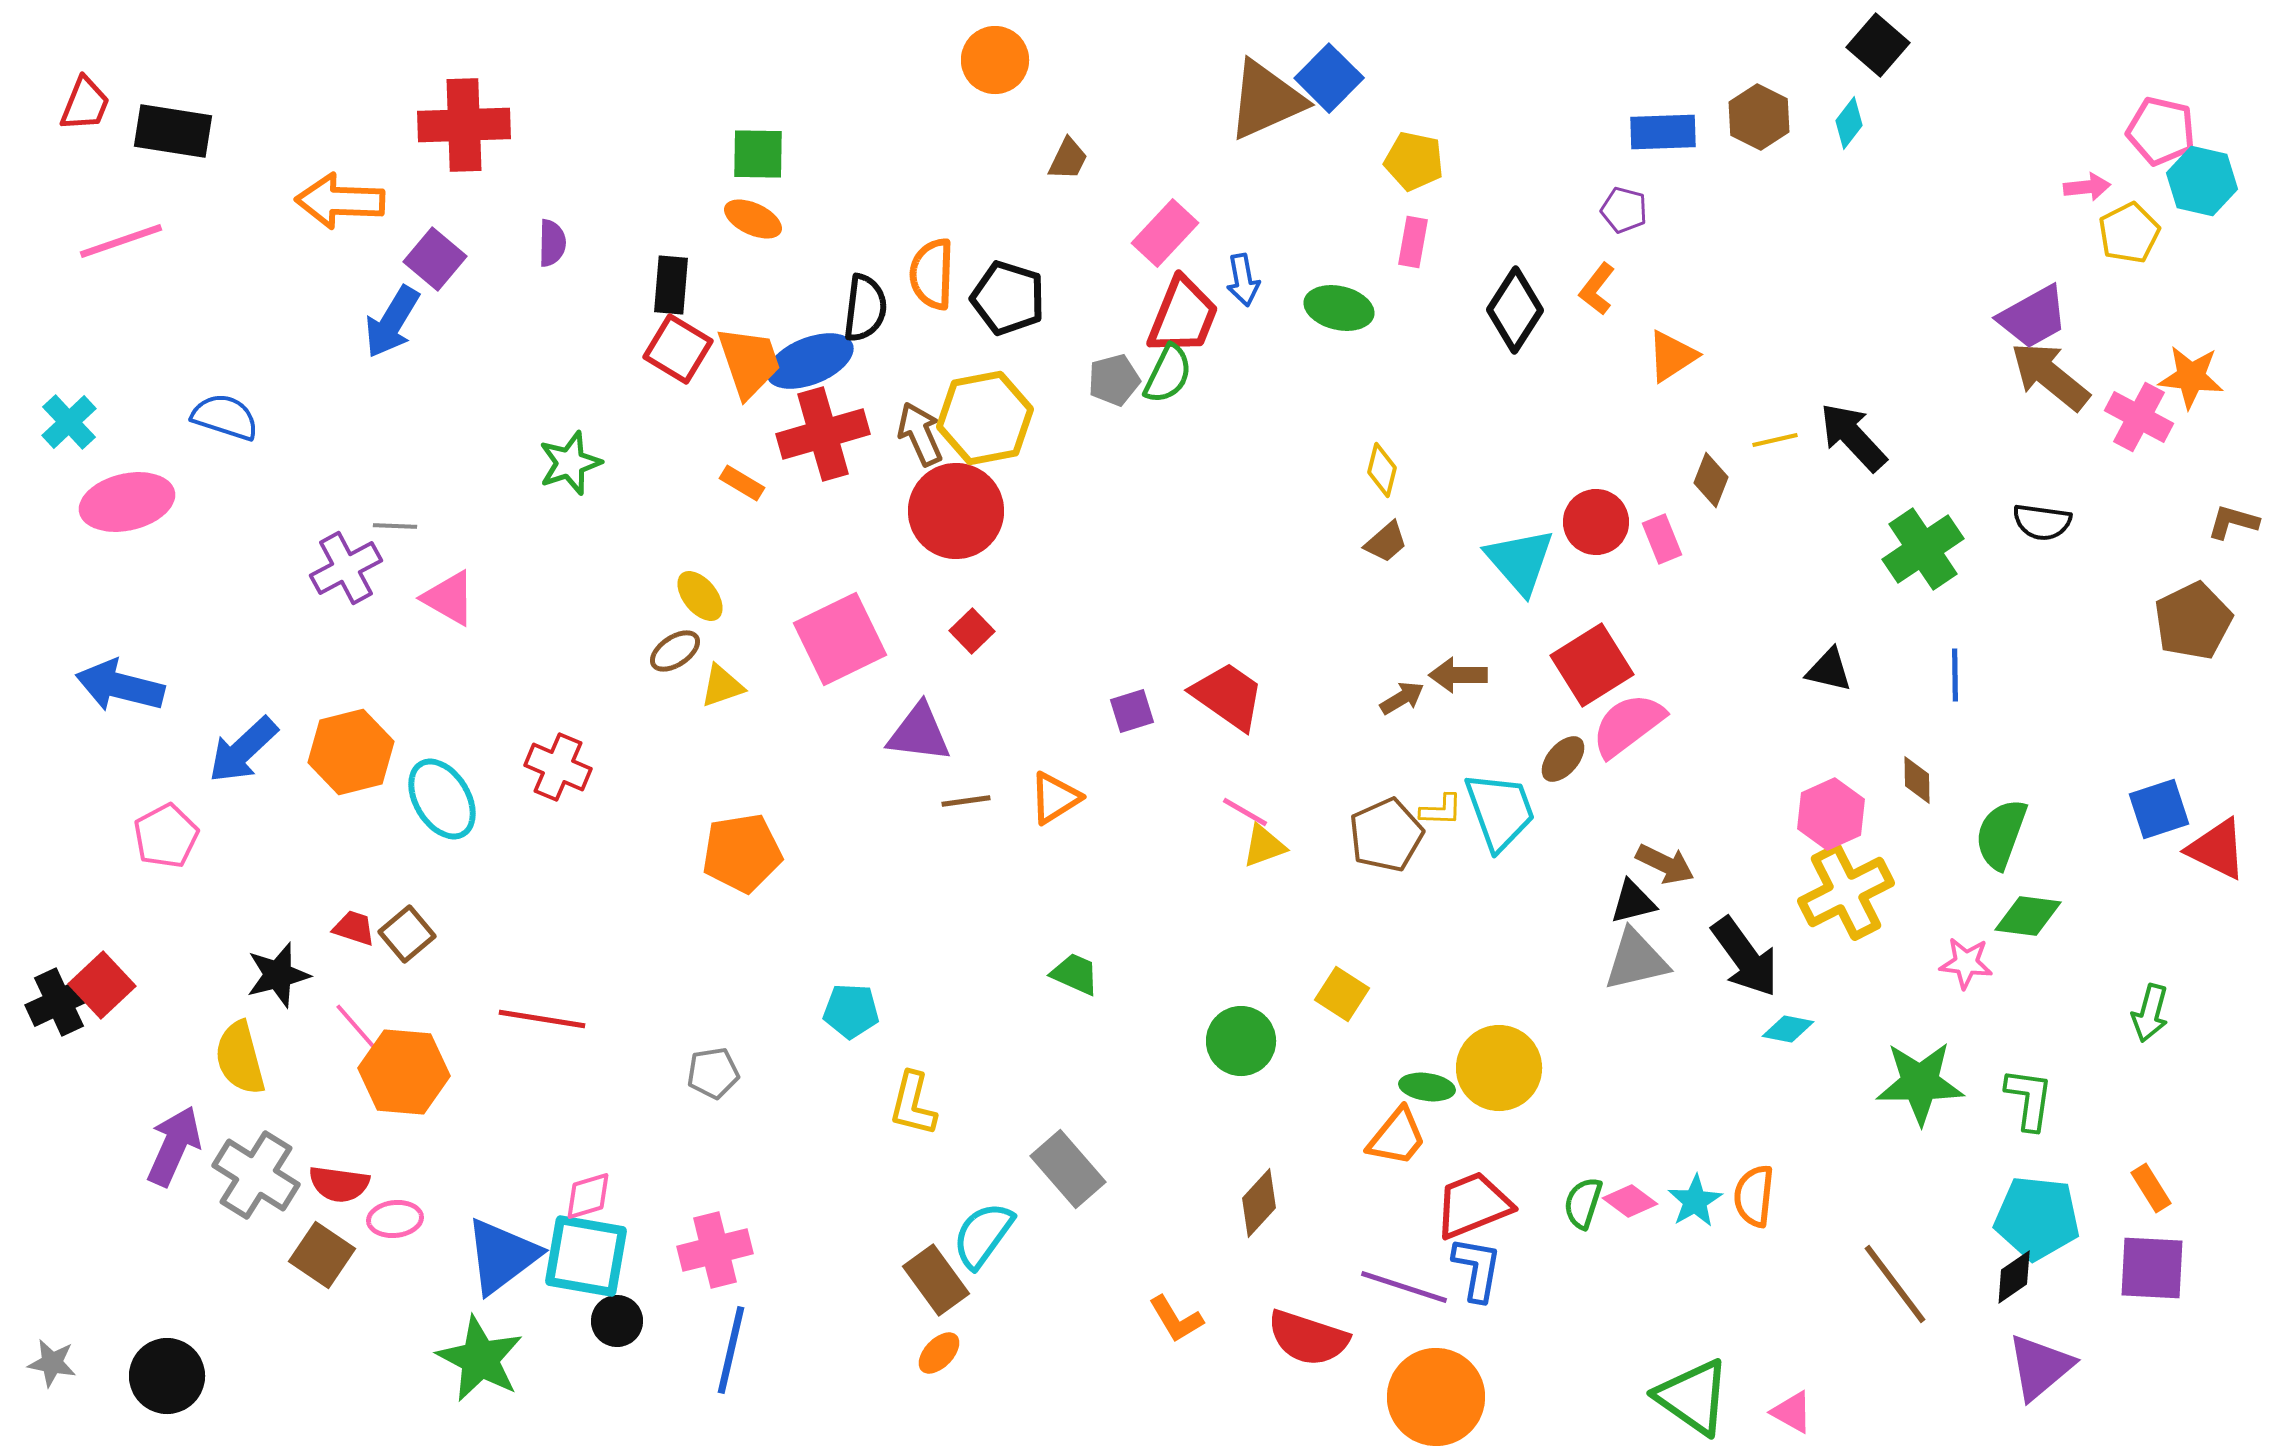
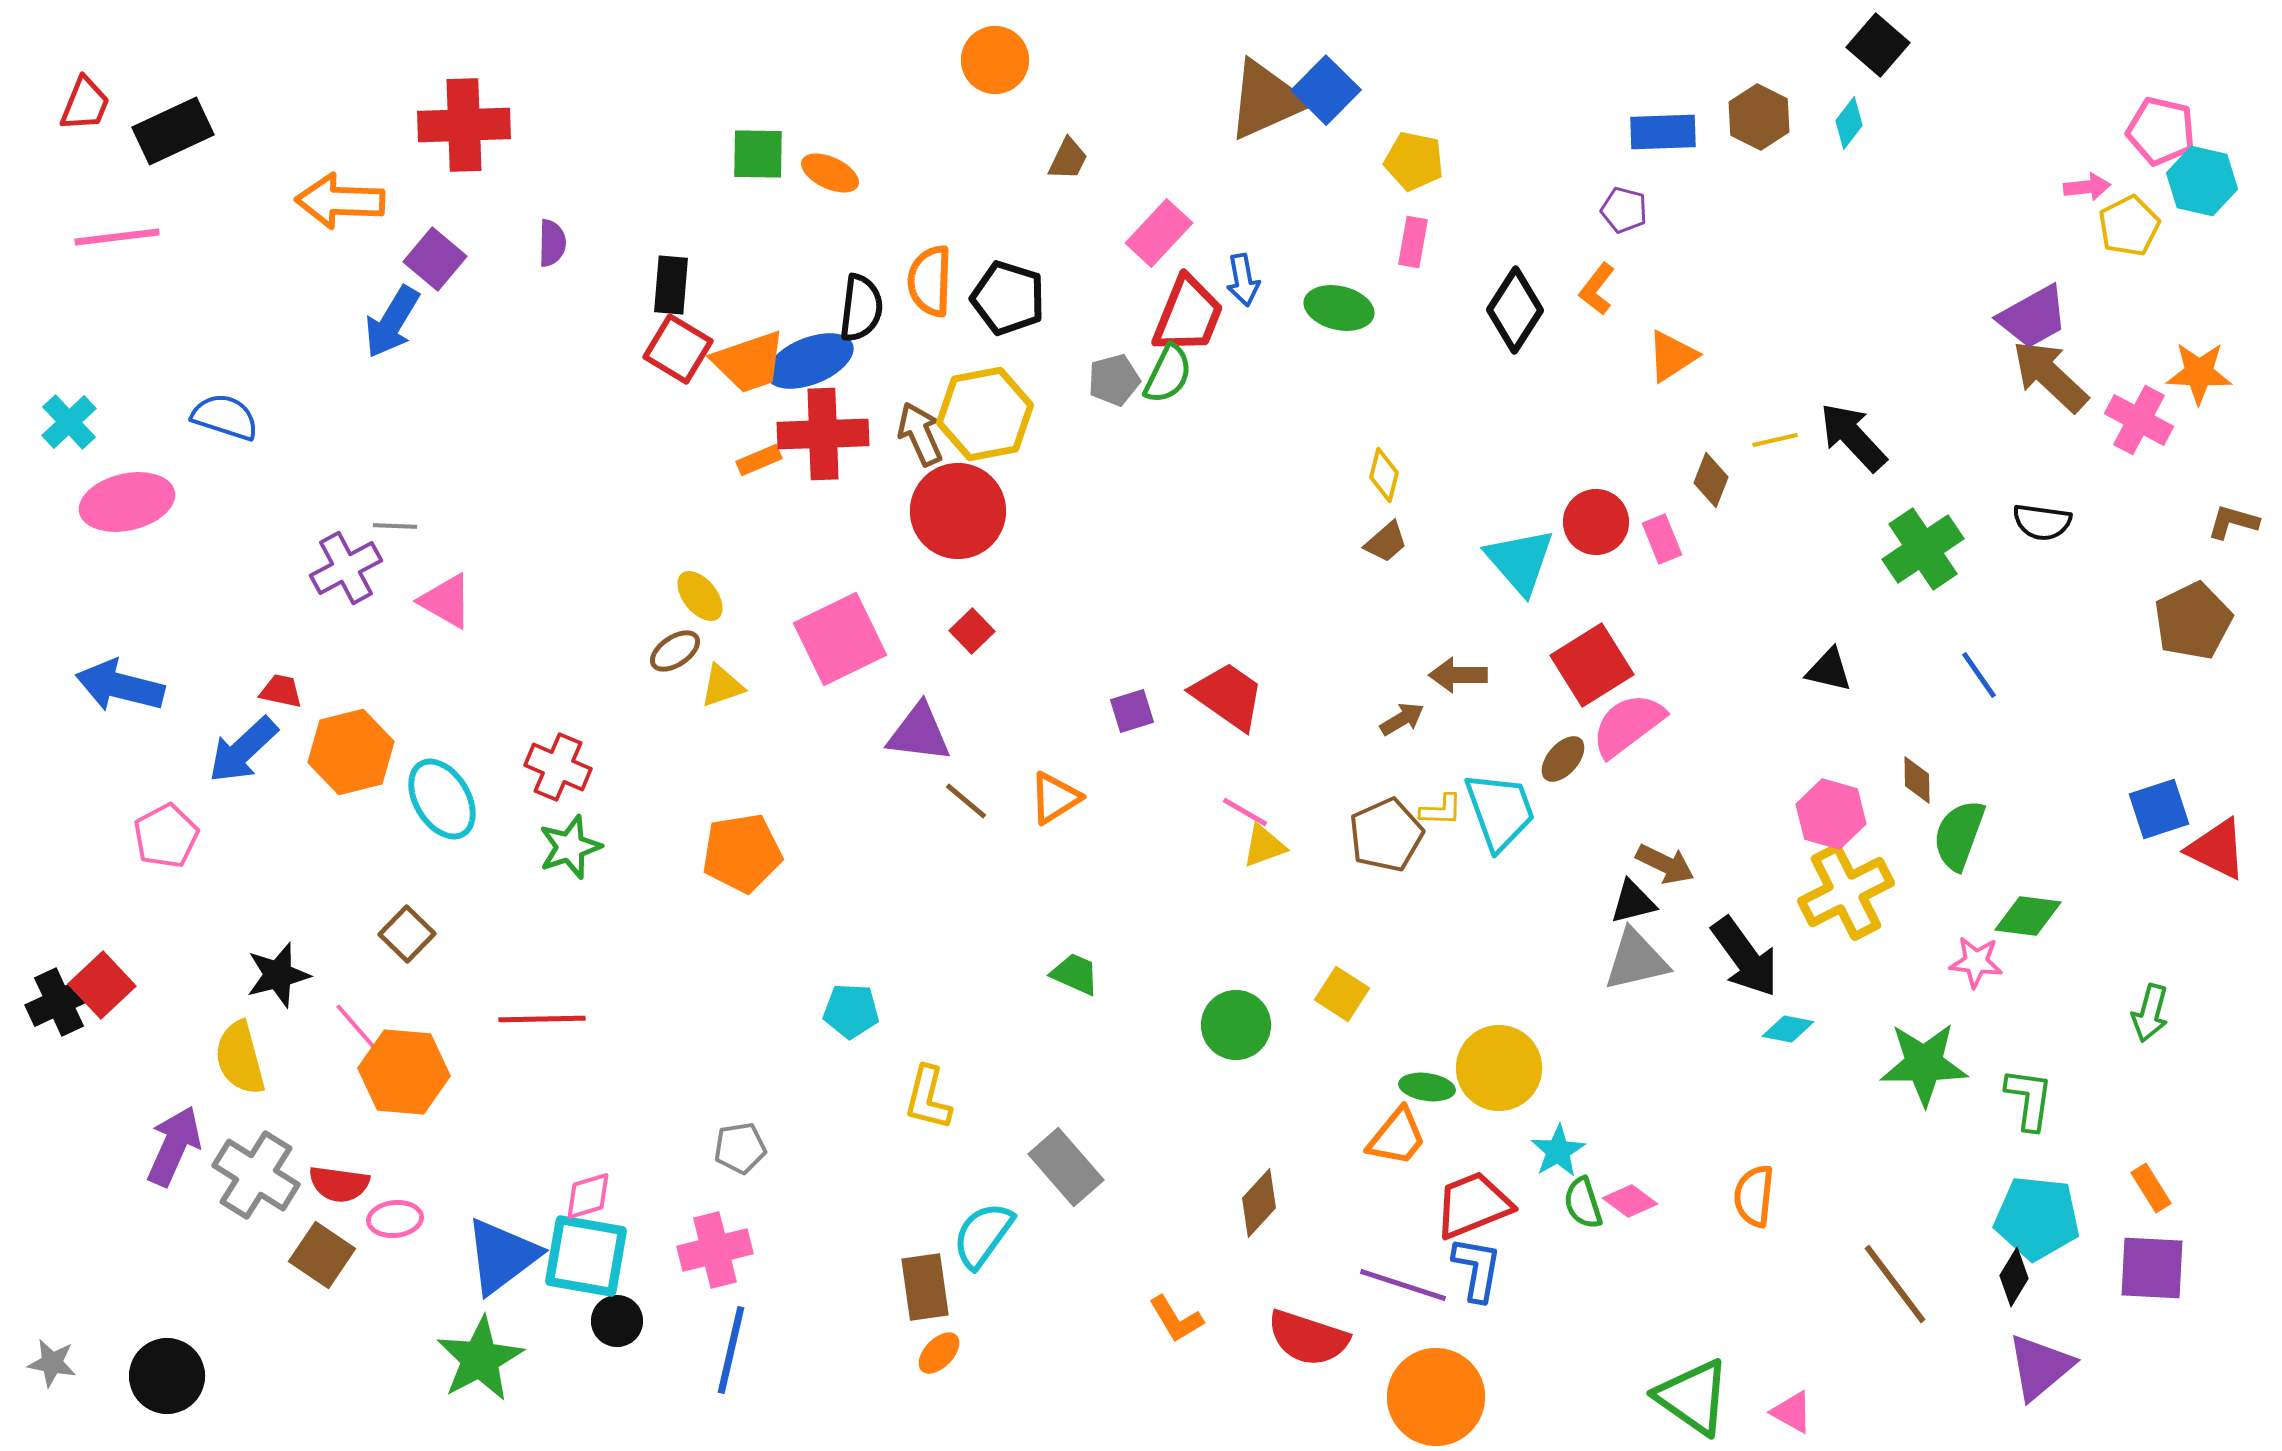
blue square at (1329, 78): moved 3 px left, 12 px down
black rectangle at (173, 131): rotated 34 degrees counterclockwise
orange ellipse at (753, 219): moved 77 px right, 46 px up
pink rectangle at (1165, 233): moved 6 px left
yellow pentagon at (2129, 233): moved 7 px up
pink line at (121, 241): moved 4 px left, 4 px up; rotated 12 degrees clockwise
orange semicircle at (932, 274): moved 2 px left, 7 px down
black semicircle at (865, 308): moved 4 px left
red trapezoid at (1183, 316): moved 5 px right, 1 px up
orange trapezoid at (749, 362): rotated 90 degrees clockwise
brown arrow at (2050, 376): rotated 4 degrees clockwise
orange star at (2191, 377): moved 8 px right, 4 px up; rotated 4 degrees counterclockwise
pink cross at (2139, 417): moved 3 px down
yellow hexagon at (985, 418): moved 4 px up
red cross at (823, 434): rotated 14 degrees clockwise
green star at (570, 463): moved 384 px down
yellow diamond at (1382, 470): moved 2 px right, 5 px down
orange rectangle at (742, 483): moved 17 px right, 23 px up; rotated 54 degrees counterclockwise
red circle at (956, 511): moved 2 px right
pink triangle at (449, 598): moved 3 px left, 3 px down
blue line at (1955, 675): moved 24 px right; rotated 34 degrees counterclockwise
brown arrow at (1402, 698): moved 21 px down
brown line at (966, 801): rotated 48 degrees clockwise
pink hexagon at (1831, 814): rotated 20 degrees counterclockwise
green semicircle at (2001, 834): moved 42 px left, 1 px down
red trapezoid at (354, 928): moved 73 px left, 237 px up; rotated 6 degrees counterclockwise
brown square at (407, 934): rotated 6 degrees counterclockwise
pink star at (1966, 963): moved 10 px right, 1 px up
red line at (542, 1019): rotated 10 degrees counterclockwise
green circle at (1241, 1041): moved 5 px left, 16 px up
gray pentagon at (713, 1073): moved 27 px right, 75 px down
green star at (1920, 1083): moved 4 px right, 19 px up
yellow L-shape at (913, 1104): moved 15 px right, 6 px up
gray rectangle at (1068, 1169): moved 2 px left, 2 px up
cyan star at (1695, 1201): moved 137 px left, 50 px up
green semicircle at (1583, 1203): rotated 36 degrees counterclockwise
black diamond at (2014, 1277): rotated 24 degrees counterclockwise
brown rectangle at (936, 1280): moved 11 px left, 7 px down; rotated 28 degrees clockwise
purple line at (1404, 1287): moved 1 px left, 2 px up
green star at (480, 1359): rotated 16 degrees clockwise
